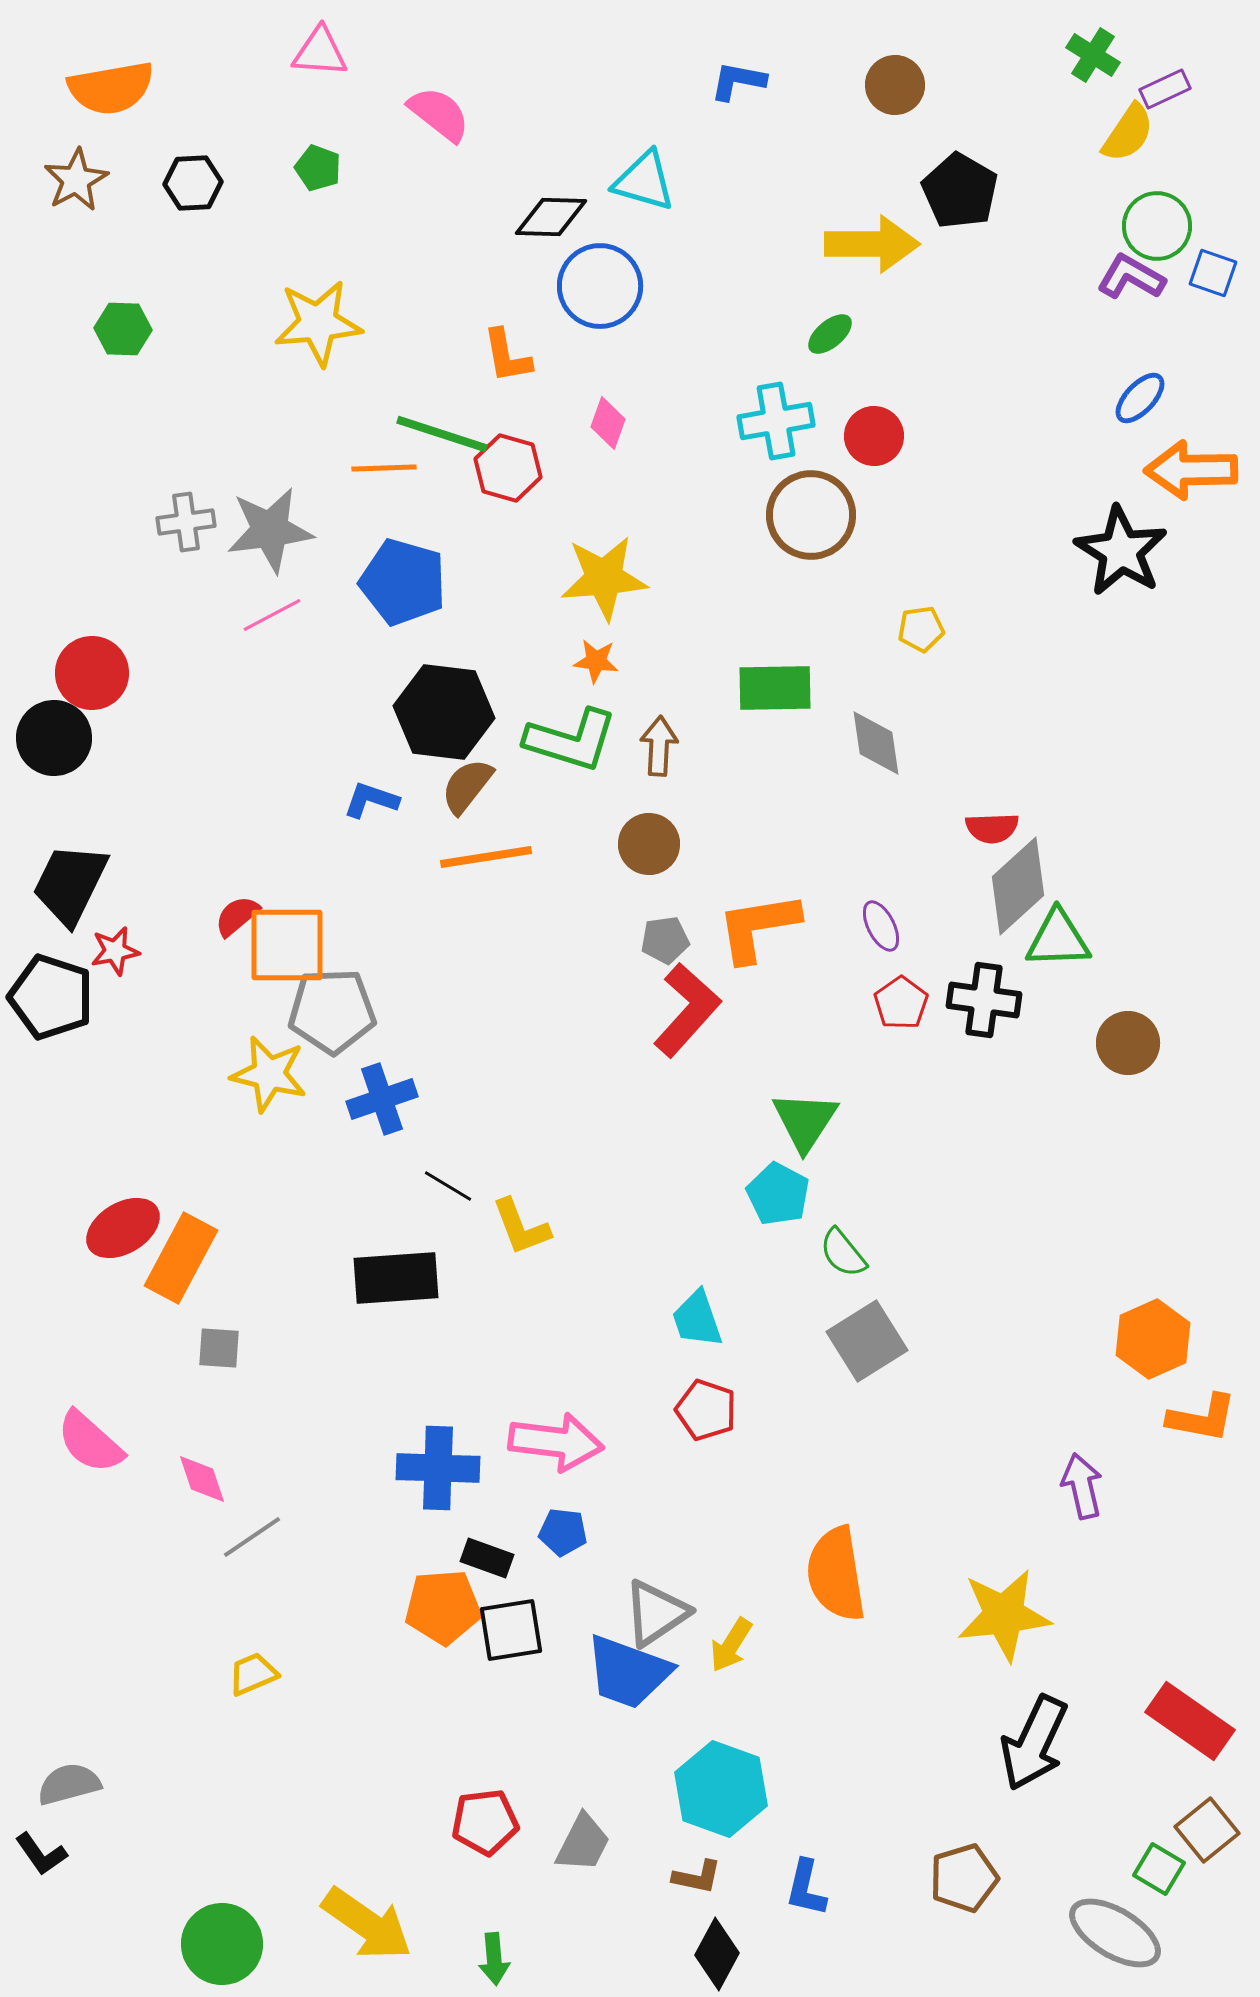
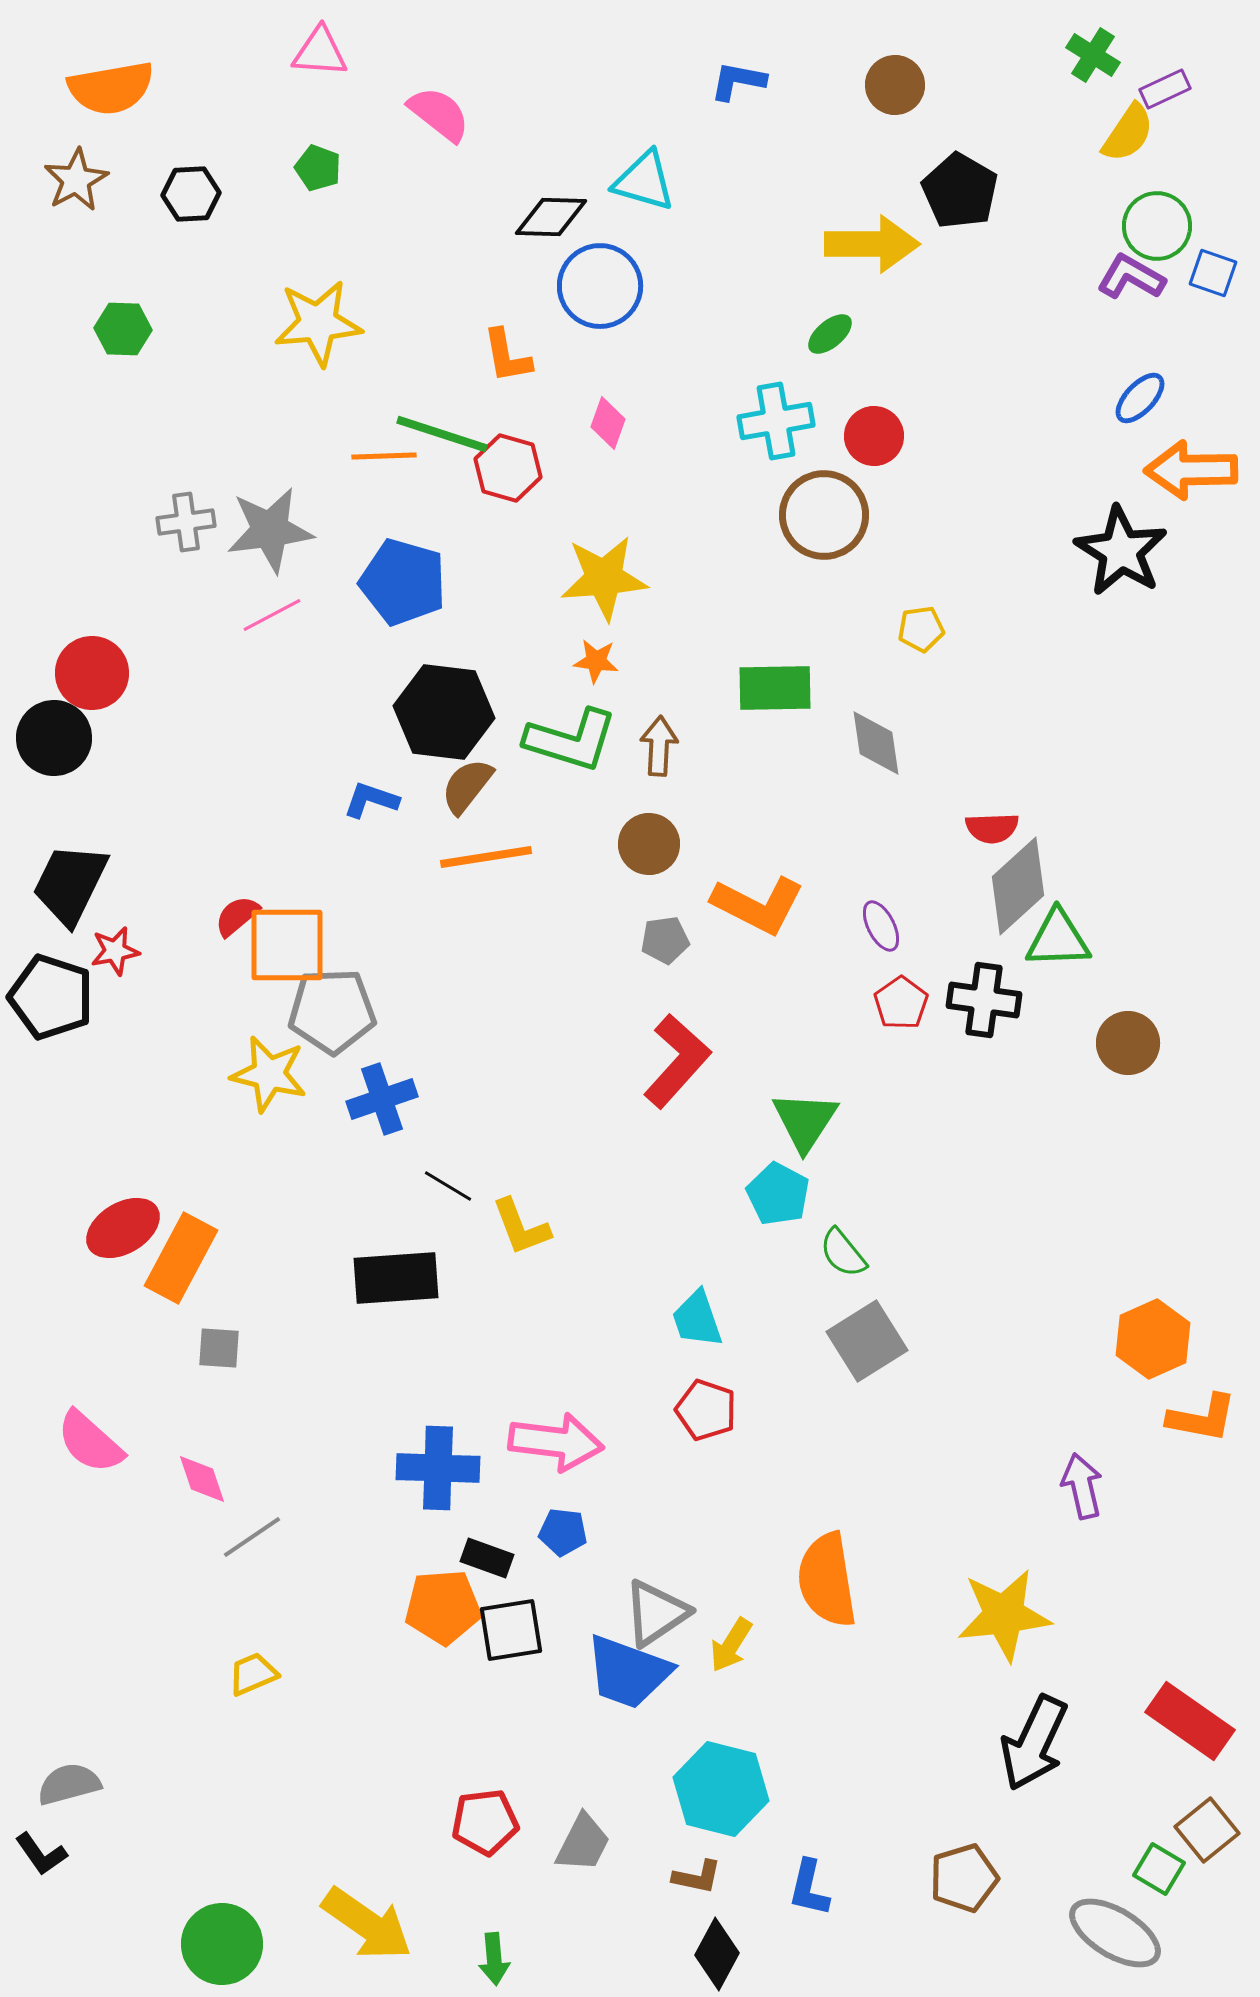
black hexagon at (193, 183): moved 2 px left, 11 px down
orange line at (384, 468): moved 12 px up
brown circle at (811, 515): moved 13 px right
orange L-shape at (758, 927): moved 22 px up; rotated 144 degrees counterclockwise
red L-shape at (687, 1010): moved 10 px left, 51 px down
orange semicircle at (836, 1574): moved 9 px left, 6 px down
cyan hexagon at (721, 1789): rotated 6 degrees counterclockwise
blue L-shape at (806, 1888): moved 3 px right
